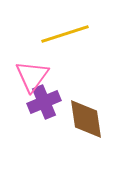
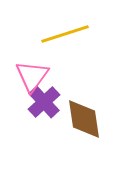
purple cross: rotated 20 degrees counterclockwise
brown diamond: moved 2 px left
